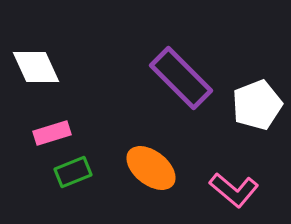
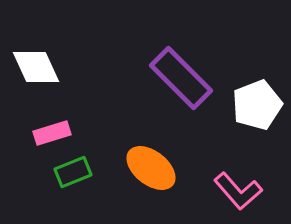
pink L-shape: moved 4 px right, 1 px down; rotated 9 degrees clockwise
